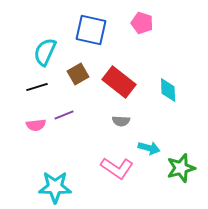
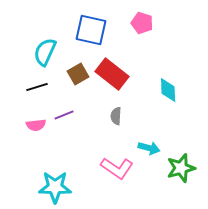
red rectangle: moved 7 px left, 8 px up
gray semicircle: moved 5 px left, 5 px up; rotated 90 degrees clockwise
